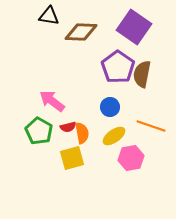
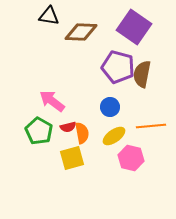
purple pentagon: rotated 20 degrees counterclockwise
orange line: rotated 24 degrees counterclockwise
pink hexagon: rotated 25 degrees clockwise
